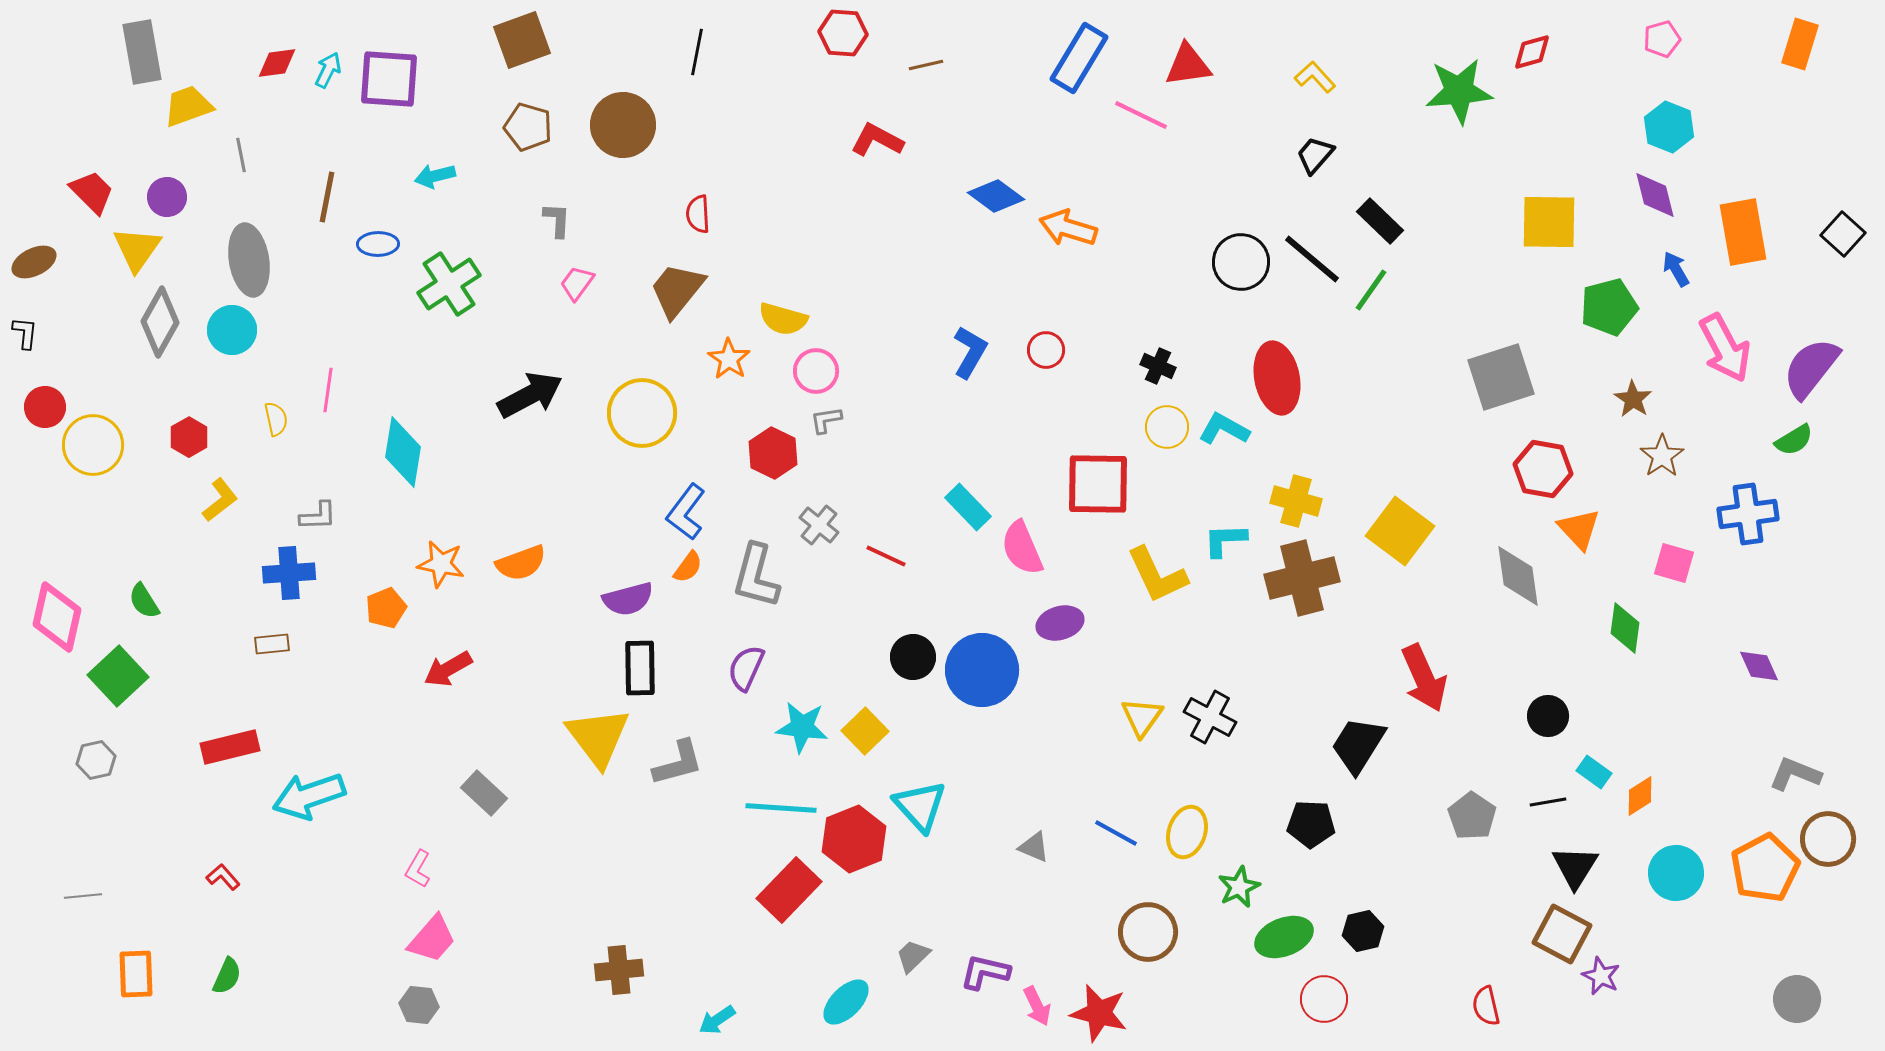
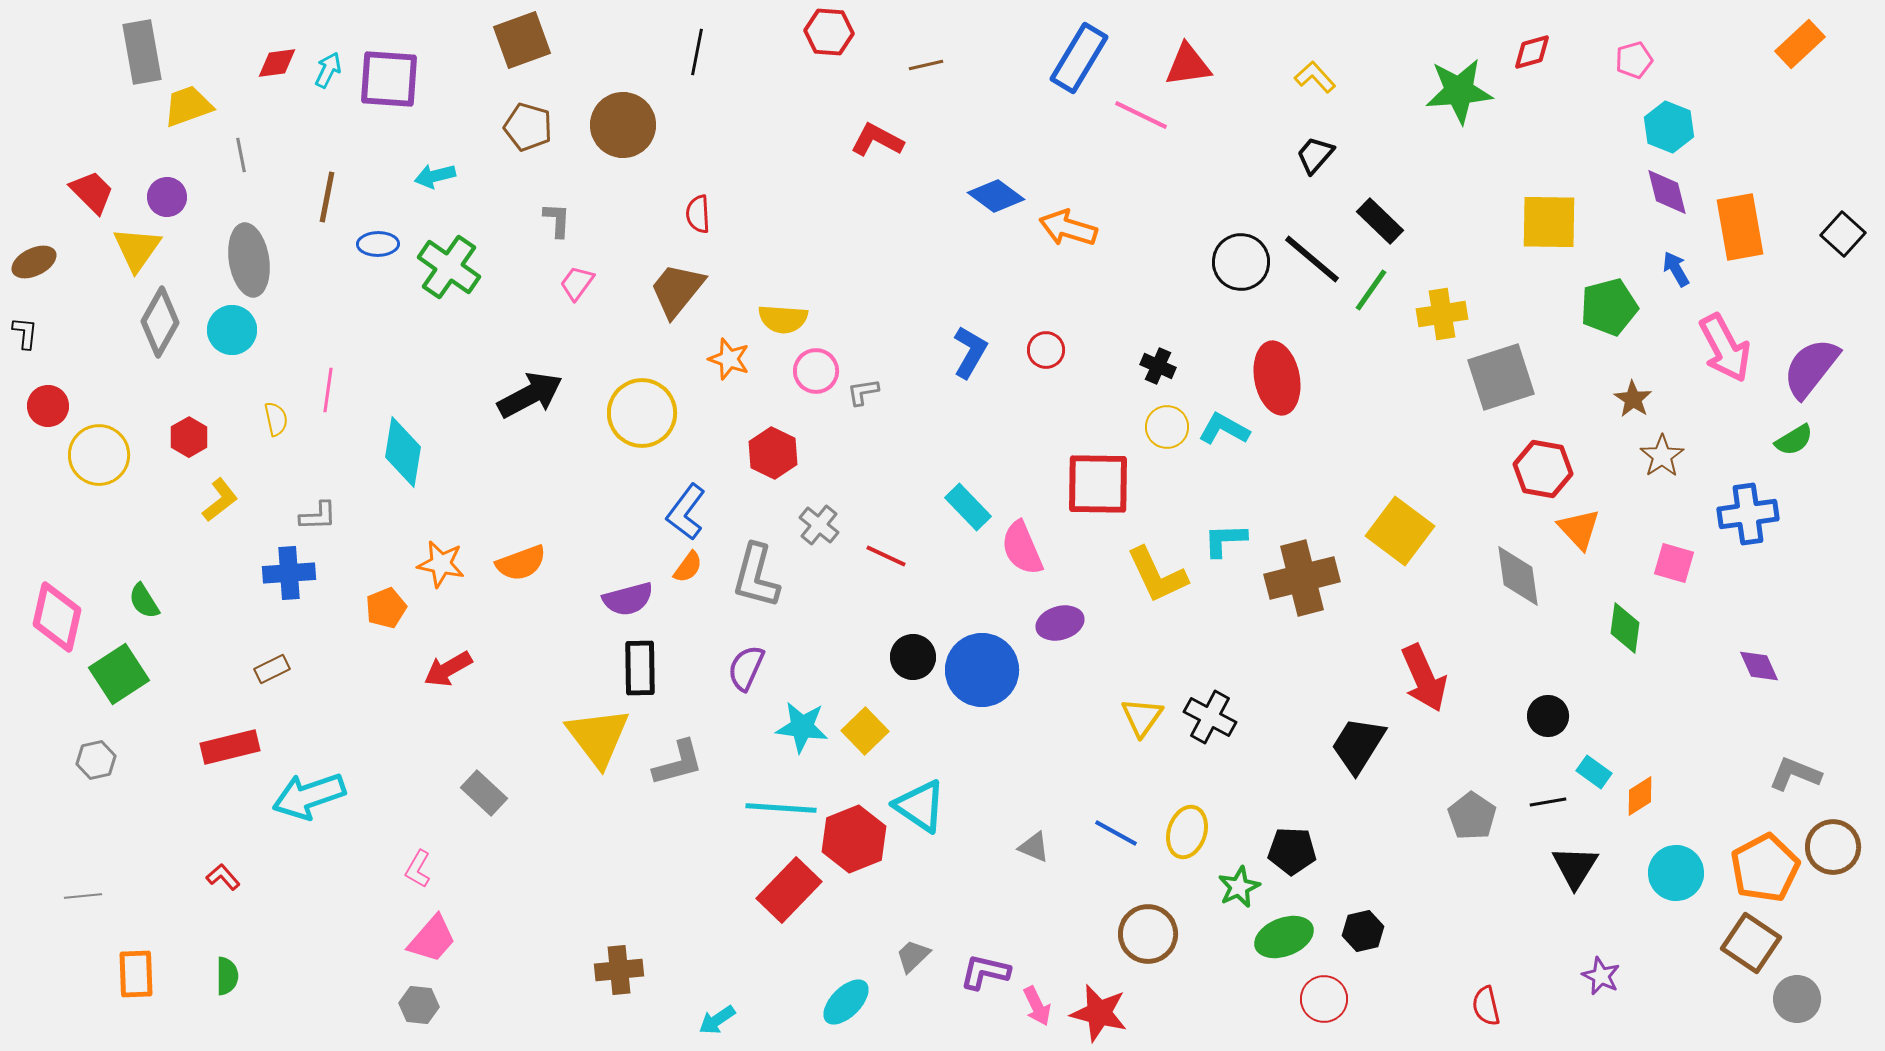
red hexagon at (843, 33): moved 14 px left, 1 px up
pink pentagon at (1662, 39): moved 28 px left, 21 px down
orange rectangle at (1800, 44): rotated 30 degrees clockwise
purple diamond at (1655, 195): moved 12 px right, 3 px up
orange rectangle at (1743, 232): moved 3 px left, 5 px up
green cross at (449, 284): moved 17 px up; rotated 22 degrees counterclockwise
yellow semicircle at (783, 319): rotated 12 degrees counterclockwise
orange star at (729, 359): rotated 15 degrees counterclockwise
red circle at (45, 407): moved 3 px right, 1 px up
gray L-shape at (826, 420): moved 37 px right, 28 px up
yellow circle at (93, 445): moved 6 px right, 10 px down
yellow cross at (1296, 501): moved 146 px right, 187 px up; rotated 24 degrees counterclockwise
brown rectangle at (272, 644): moved 25 px down; rotated 20 degrees counterclockwise
green square at (118, 676): moved 1 px right, 2 px up; rotated 10 degrees clockwise
cyan triangle at (920, 806): rotated 14 degrees counterclockwise
black pentagon at (1311, 824): moved 19 px left, 27 px down
brown circle at (1828, 839): moved 5 px right, 8 px down
brown circle at (1148, 932): moved 2 px down
brown square at (1562, 934): moved 189 px right, 9 px down; rotated 6 degrees clockwise
green semicircle at (227, 976): rotated 24 degrees counterclockwise
